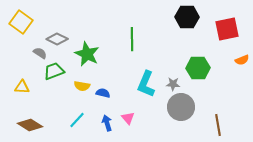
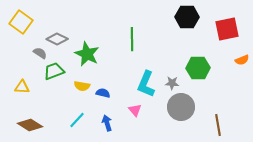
gray star: moved 1 px left, 1 px up
pink triangle: moved 7 px right, 8 px up
